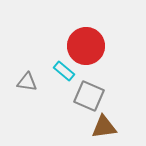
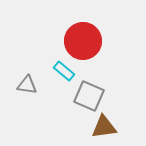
red circle: moved 3 px left, 5 px up
gray triangle: moved 3 px down
